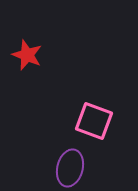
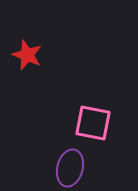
pink square: moved 1 px left, 2 px down; rotated 9 degrees counterclockwise
